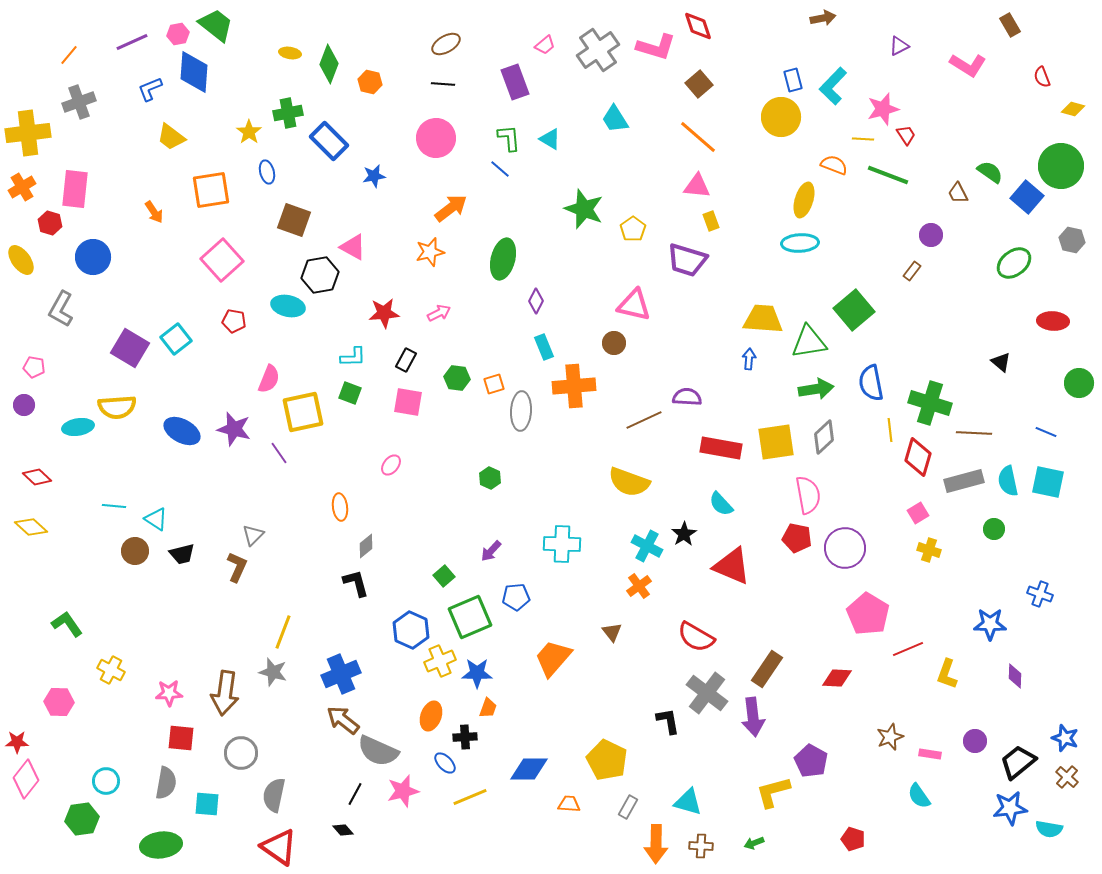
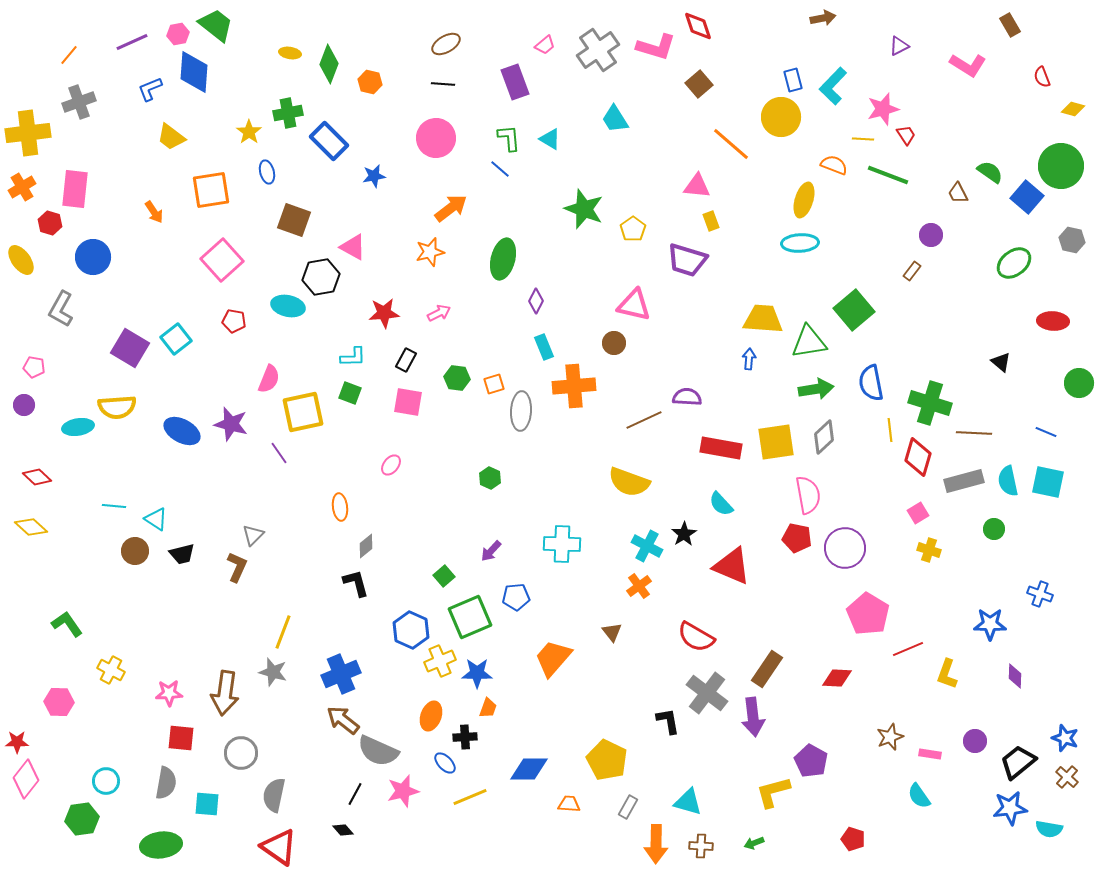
orange line at (698, 137): moved 33 px right, 7 px down
black hexagon at (320, 275): moved 1 px right, 2 px down
purple star at (234, 429): moved 3 px left, 5 px up
